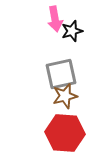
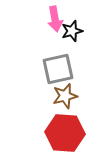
gray square: moved 3 px left, 5 px up
